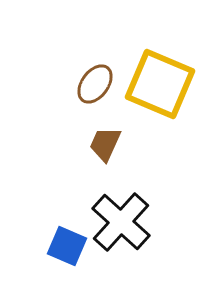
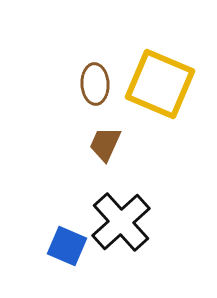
brown ellipse: rotated 39 degrees counterclockwise
black cross: rotated 6 degrees clockwise
